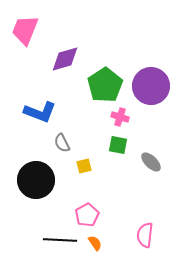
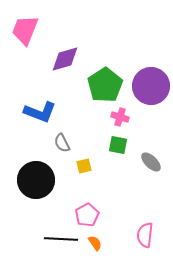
black line: moved 1 px right, 1 px up
